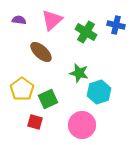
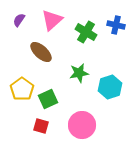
purple semicircle: rotated 64 degrees counterclockwise
green star: rotated 24 degrees counterclockwise
cyan hexagon: moved 11 px right, 5 px up
red square: moved 6 px right, 4 px down
